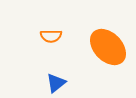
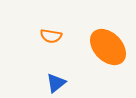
orange semicircle: rotated 10 degrees clockwise
